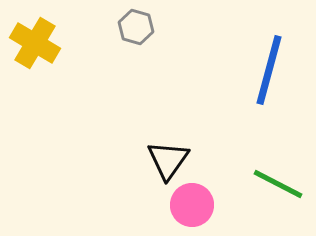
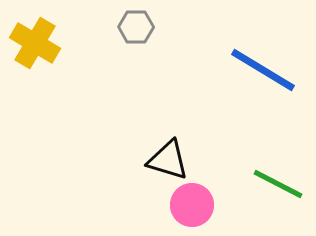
gray hexagon: rotated 16 degrees counterclockwise
blue line: moved 6 px left; rotated 74 degrees counterclockwise
black triangle: rotated 48 degrees counterclockwise
